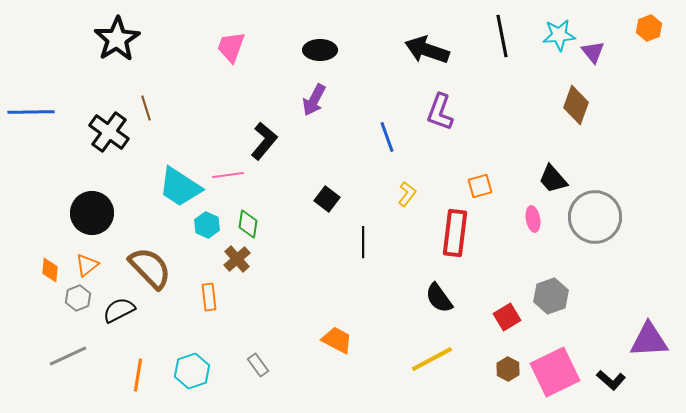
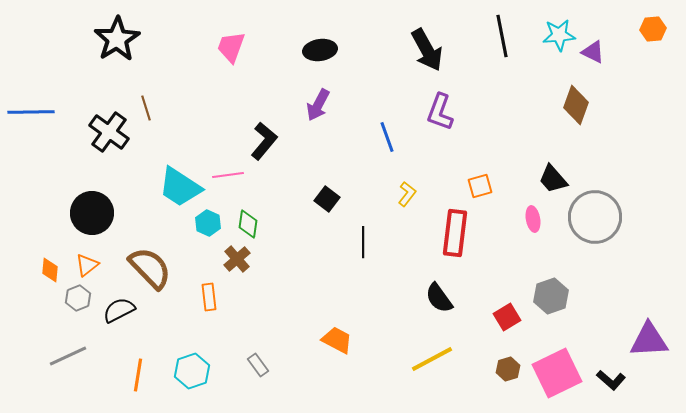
orange hexagon at (649, 28): moved 4 px right, 1 px down; rotated 15 degrees clockwise
black ellipse at (320, 50): rotated 8 degrees counterclockwise
black arrow at (427, 50): rotated 138 degrees counterclockwise
purple triangle at (593, 52): rotated 25 degrees counterclockwise
purple arrow at (314, 100): moved 4 px right, 5 px down
cyan hexagon at (207, 225): moved 1 px right, 2 px up
brown hexagon at (508, 369): rotated 15 degrees clockwise
pink square at (555, 372): moved 2 px right, 1 px down
